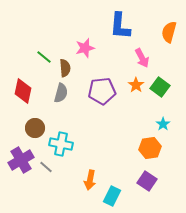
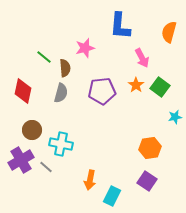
cyan star: moved 12 px right, 7 px up; rotated 24 degrees clockwise
brown circle: moved 3 px left, 2 px down
